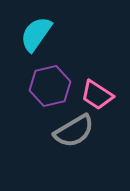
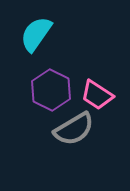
purple hexagon: moved 1 px right, 4 px down; rotated 21 degrees counterclockwise
gray semicircle: moved 2 px up
